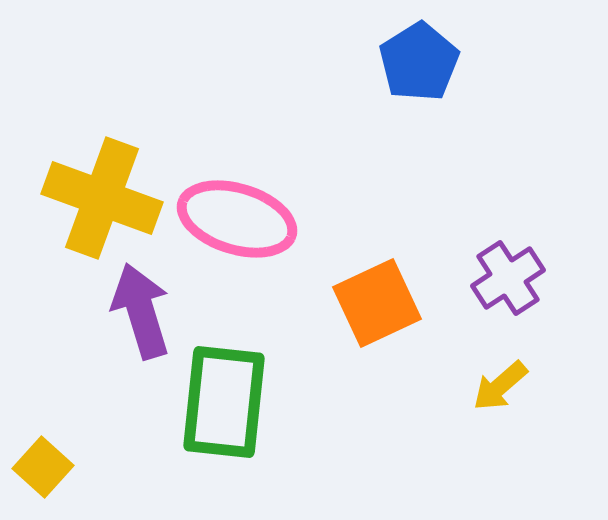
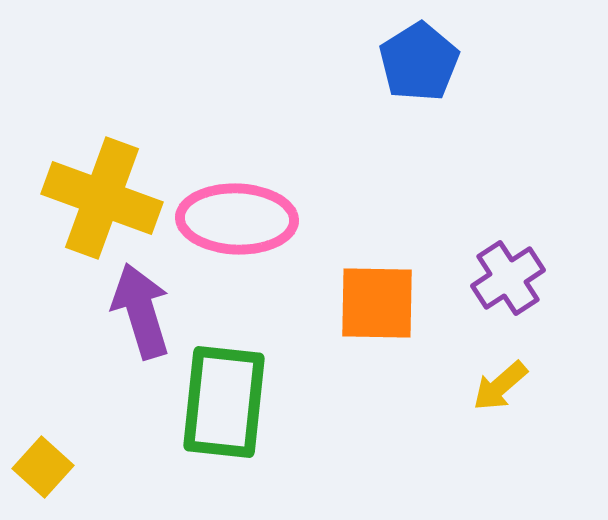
pink ellipse: rotated 15 degrees counterclockwise
orange square: rotated 26 degrees clockwise
